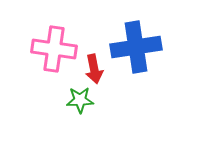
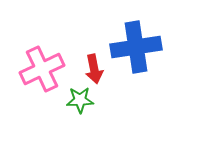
pink cross: moved 12 px left, 20 px down; rotated 33 degrees counterclockwise
